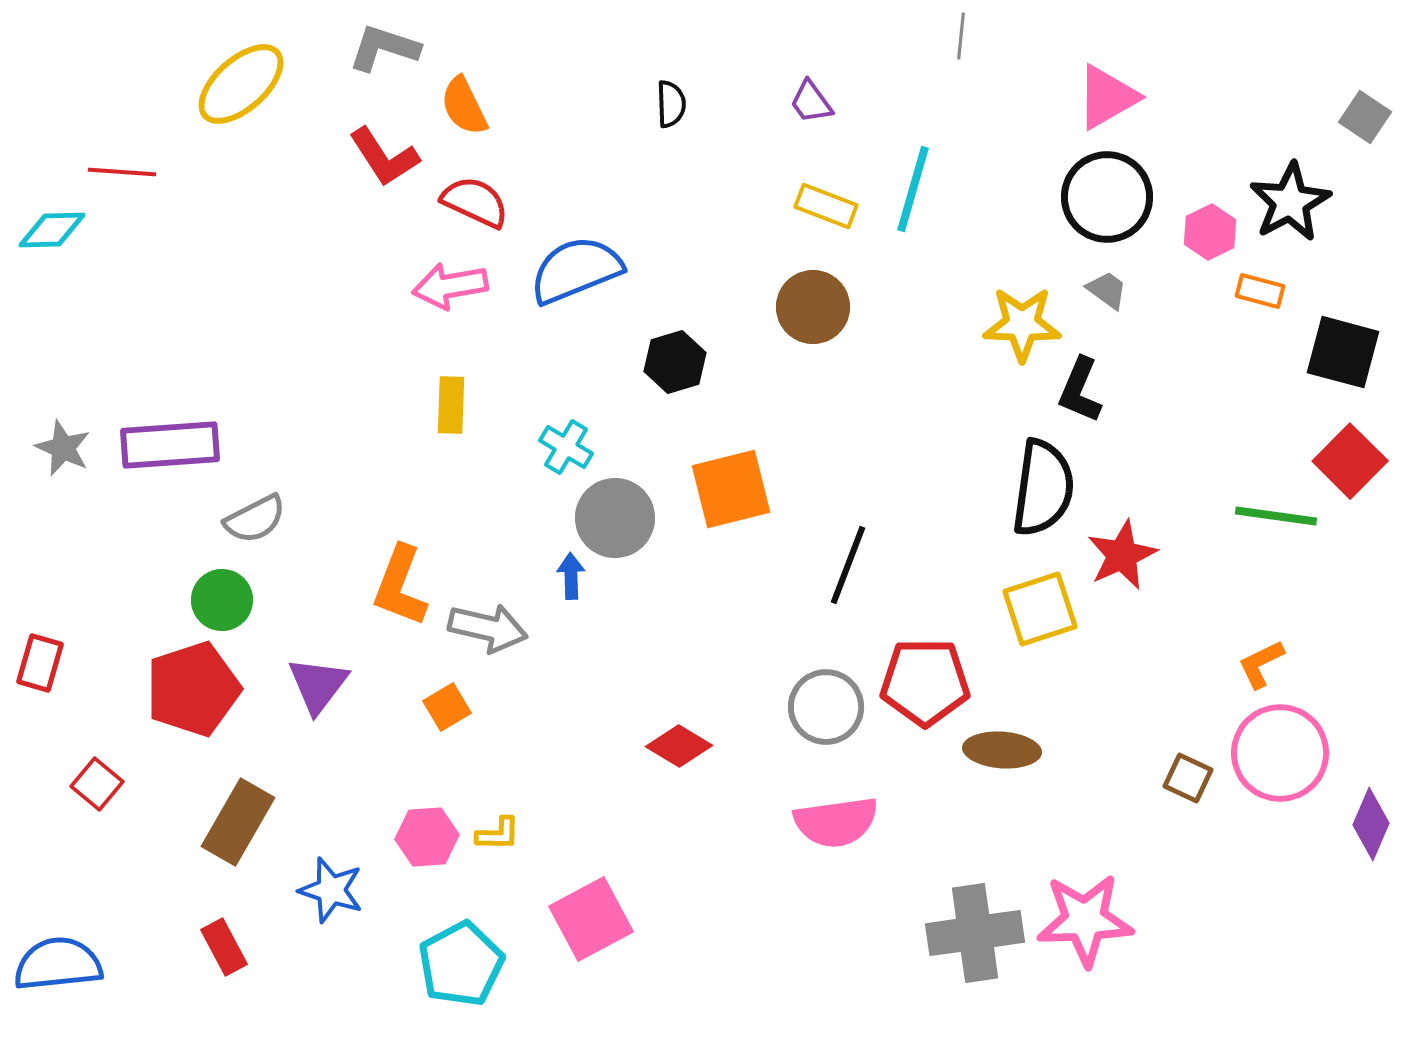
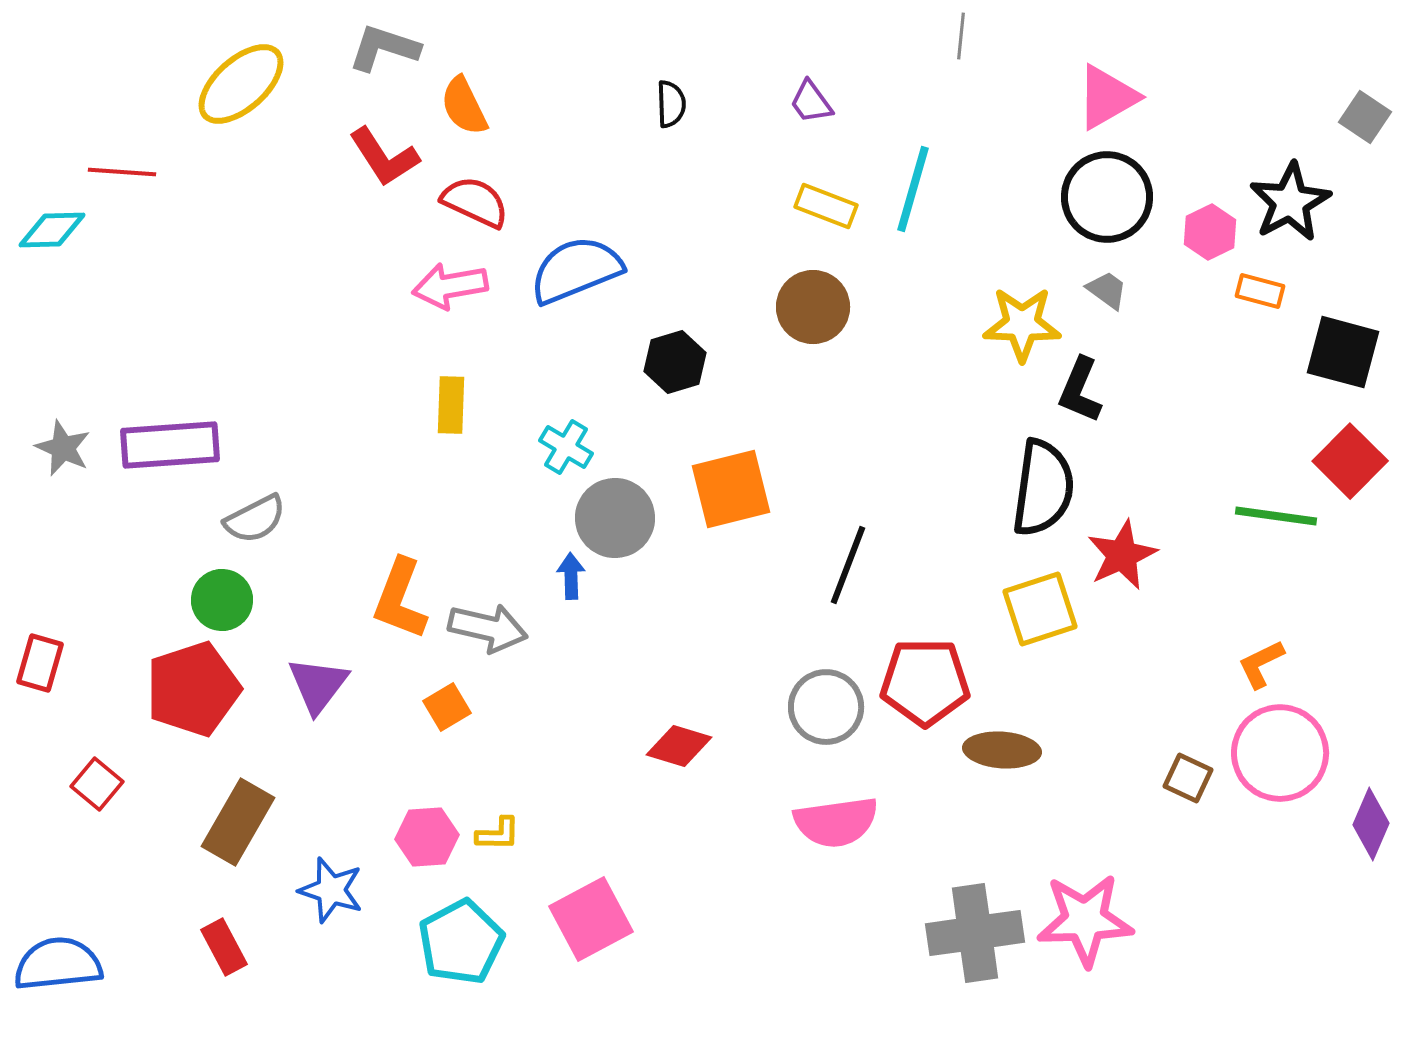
orange L-shape at (400, 586): moved 13 px down
red diamond at (679, 746): rotated 14 degrees counterclockwise
cyan pentagon at (461, 964): moved 22 px up
